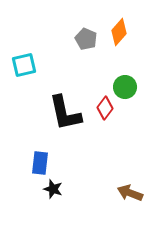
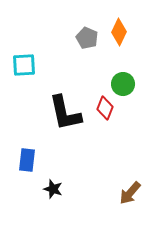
orange diamond: rotated 16 degrees counterclockwise
gray pentagon: moved 1 px right, 1 px up
cyan square: rotated 10 degrees clockwise
green circle: moved 2 px left, 3 px up
red diamond: rotated 15 degrees counterclockwise
blue rectangle: moved 13 px left, 3 px up
brown arrow: rotated 70 degrees counterclockwise
